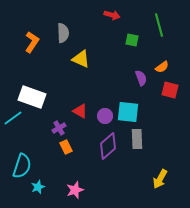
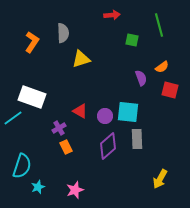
red arrow: rotated 21 degrees counterclockwise
yellow triangle: rotated 42 degrees counterclockwise
